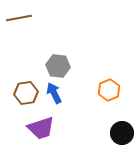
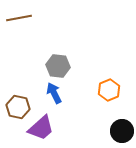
brown hexagon: moved 8 px left, 14 px down; rotated 20 degrees clockwise
purple trapezoid: rotated 24 degrees counterclockwise
black circle: moved 2 px up
